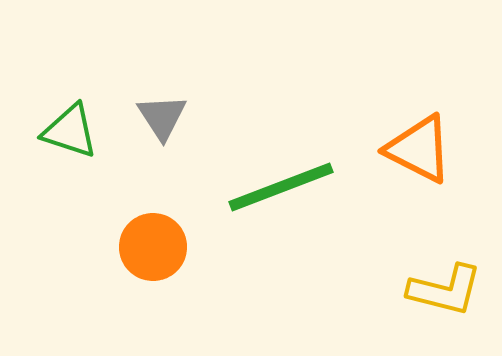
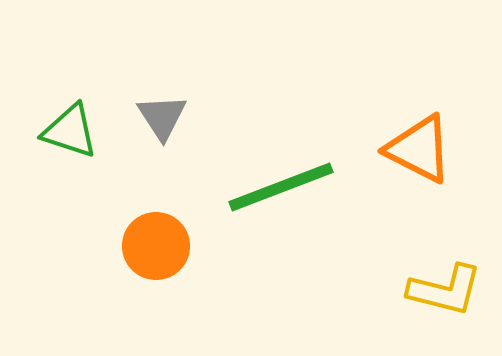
orange circle: moved 3 px right, 1 px up
